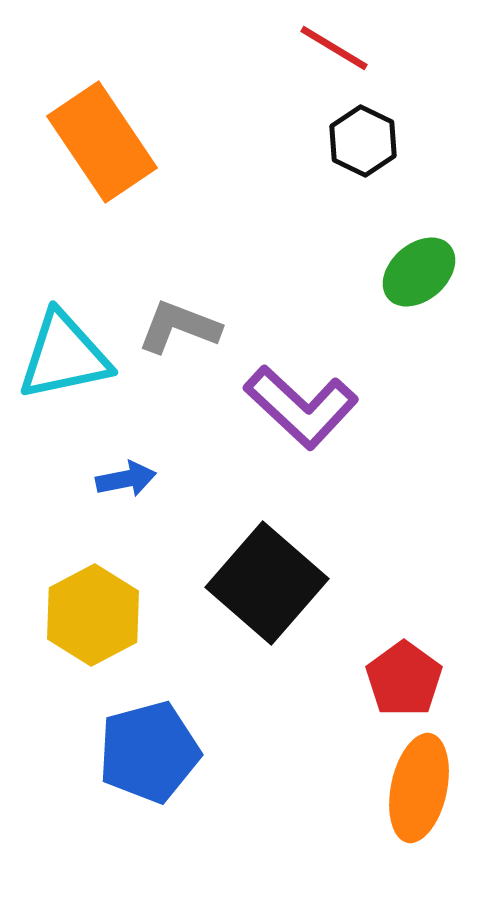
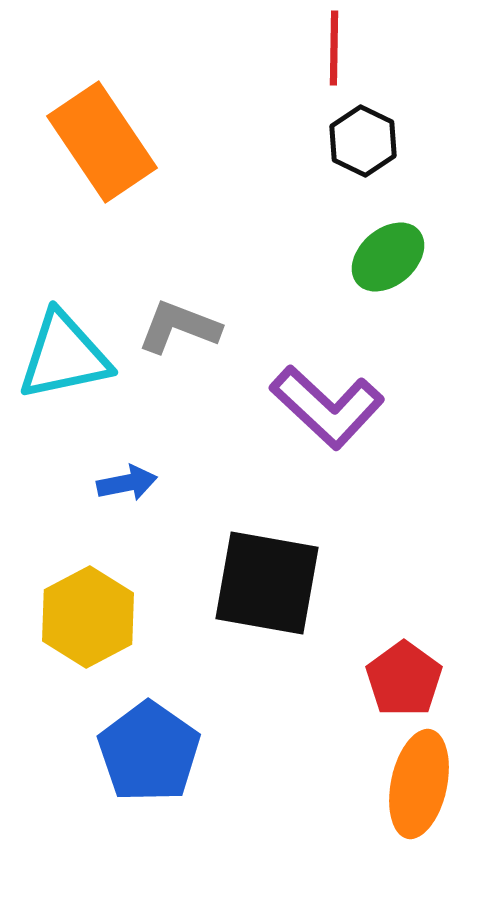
red line: rotated 60 degrees clockwise
green ellipse: moved 31 px left, 15 px up
purple L-shape: moved 26 px right
blue arrow: moved 1 px right, 4 px down
black square: rotated 31 degrees counterclockwise
yellow hexagon: moved 5 px left, 2 px down
blue pentagon: rotated 22 degrees counterclockwise
orange ellipse: moved 4 px up
